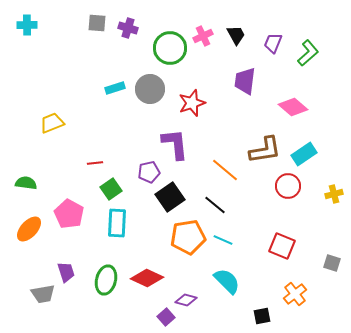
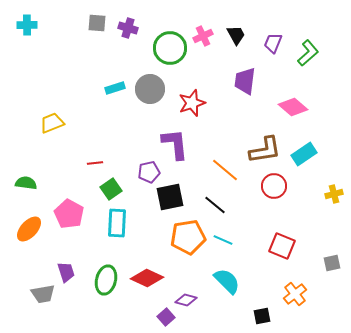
red circle at (288, 186): moved 14 px left
black square at (170, 197): rotated 24 degrees clockwise
gray square at (332, 263): rotated 30 degrees counterclockwise
